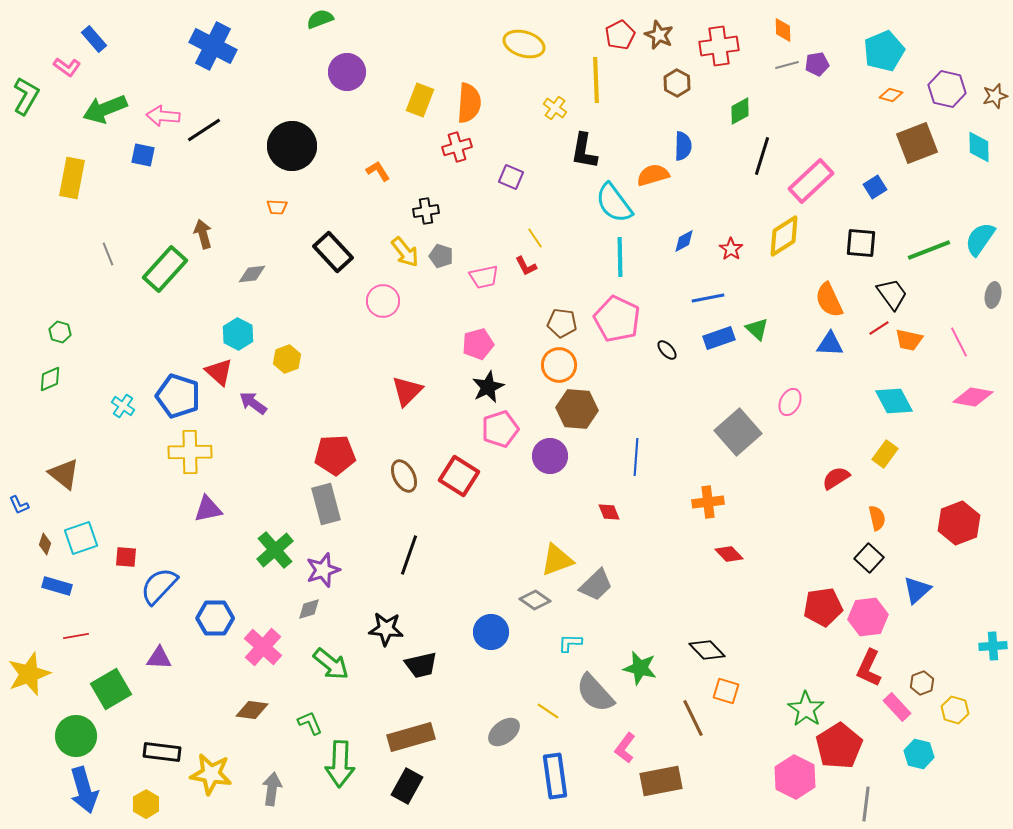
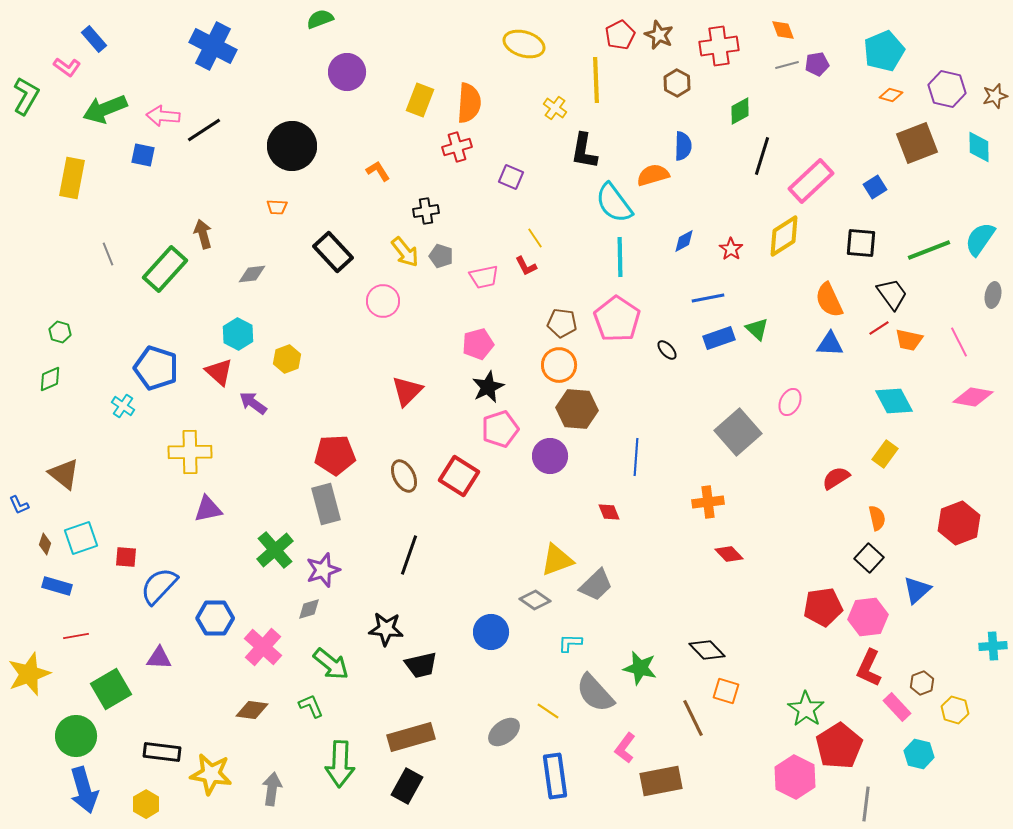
orange diamond at (783, 30): rotated 20 degrees counterclockwise
pink pentagon at (617, 319): rotated 9 degrees clockwise
blue pentagon at (178, 396): moved 22 px left, 28 px up
green L-shape at (310, 723): moved 1 px right, 17 px up
